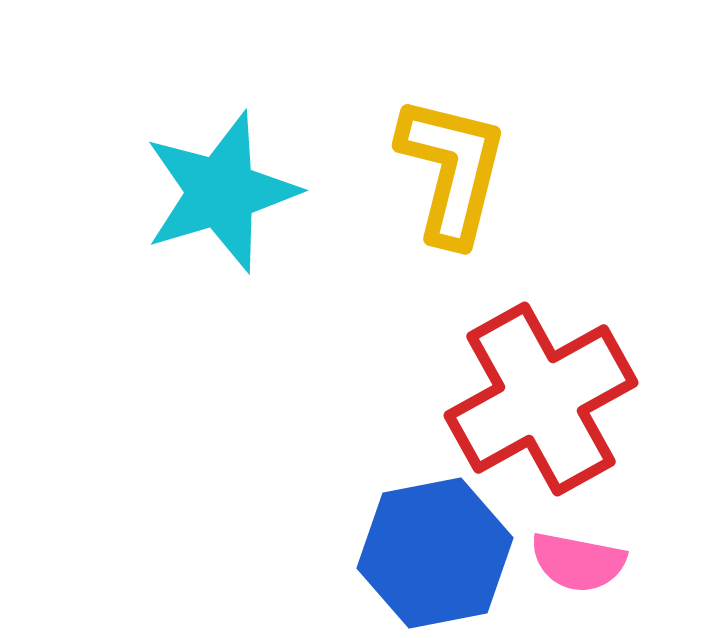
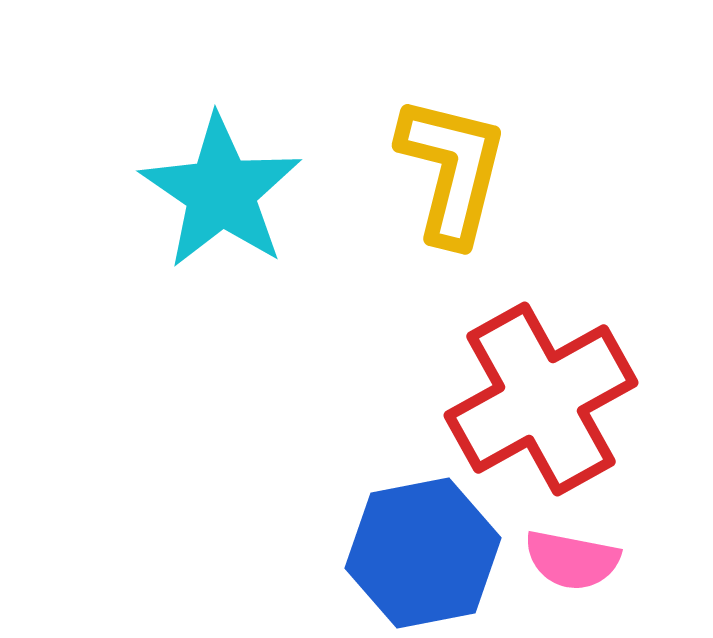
cyan star: rotated 21 degrees counterclockwise
blue hexagon: moved 12 px left
pink semicircle: moved 6 px left, 2 px up
